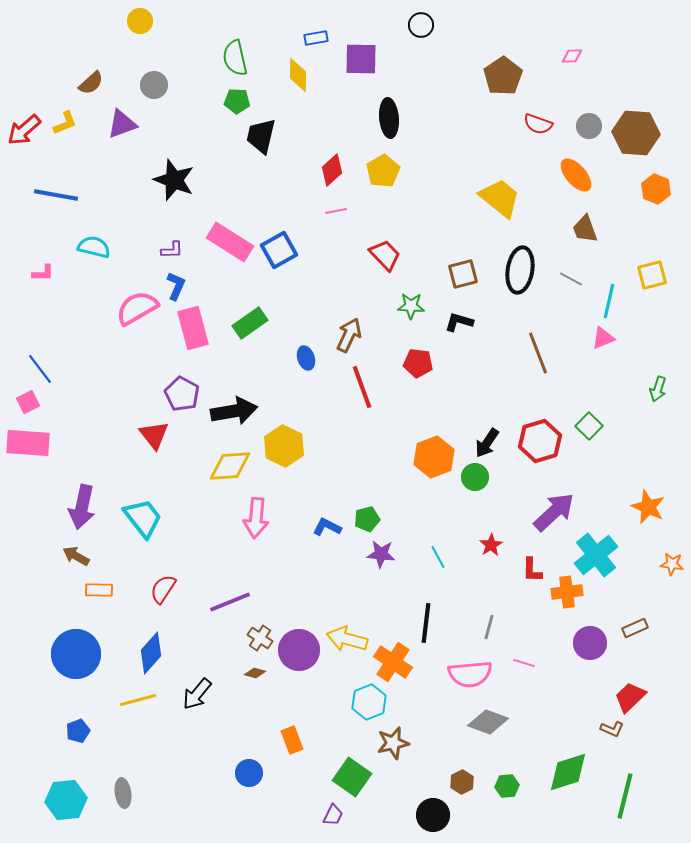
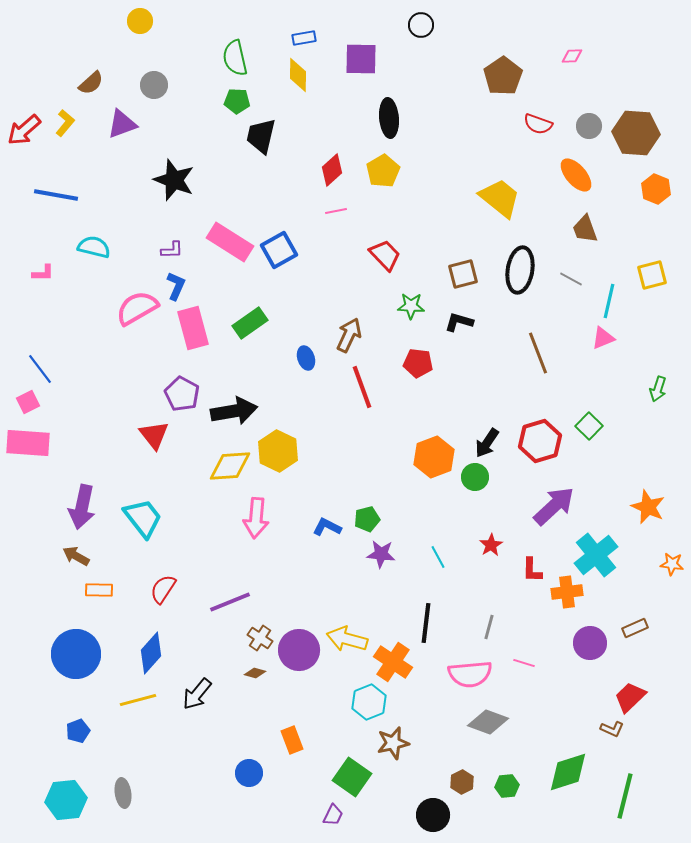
blue rectangle at (316, 38): moved 12 px left
yellow L-shape at (65, 123): rotated 28 degrees counterclockwise
yellow hexagon at (284, 446): moved 6 px left, 5 px down
purple arrow at (554, 512): moved 6 px up
